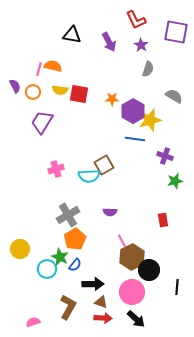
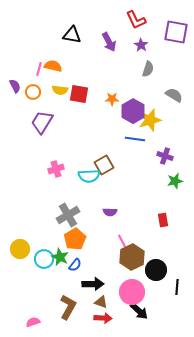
gray semicircle at (174, 96): moved 1 px up
cyan circle at (47, 269): moved 3 px left, 10 px up
black circle at (149, 270): moved 7 px right
black arrow at (136, 319): moved 3 px right, 8 px up
